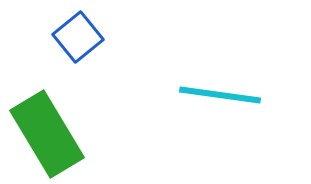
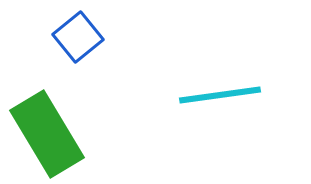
cyan line: rotated 16 degrees counterclockwise
